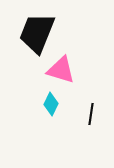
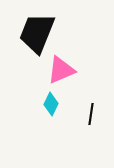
pink triangle: rotated 40 degrees counterclockwise
